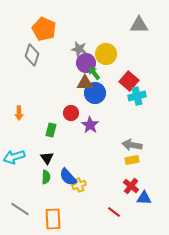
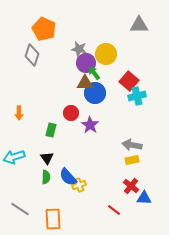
red line: moved 2 px up
